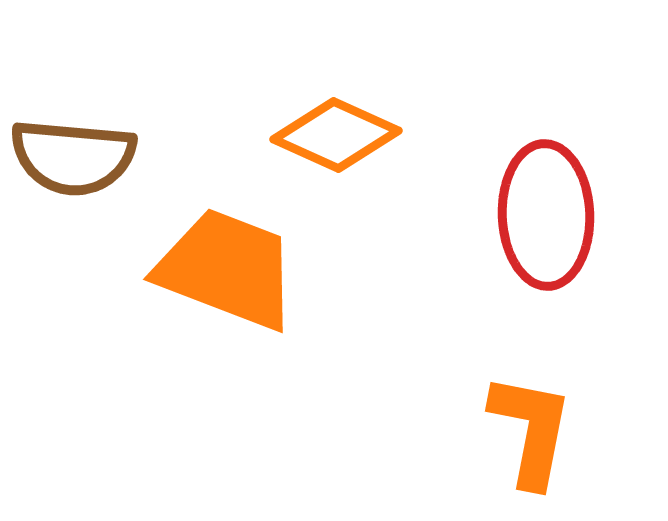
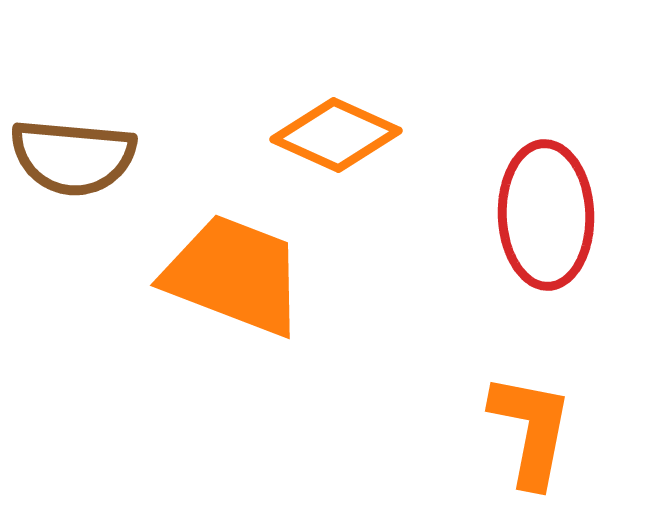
orange trapezoid: moved 7 px right, 6 px down
